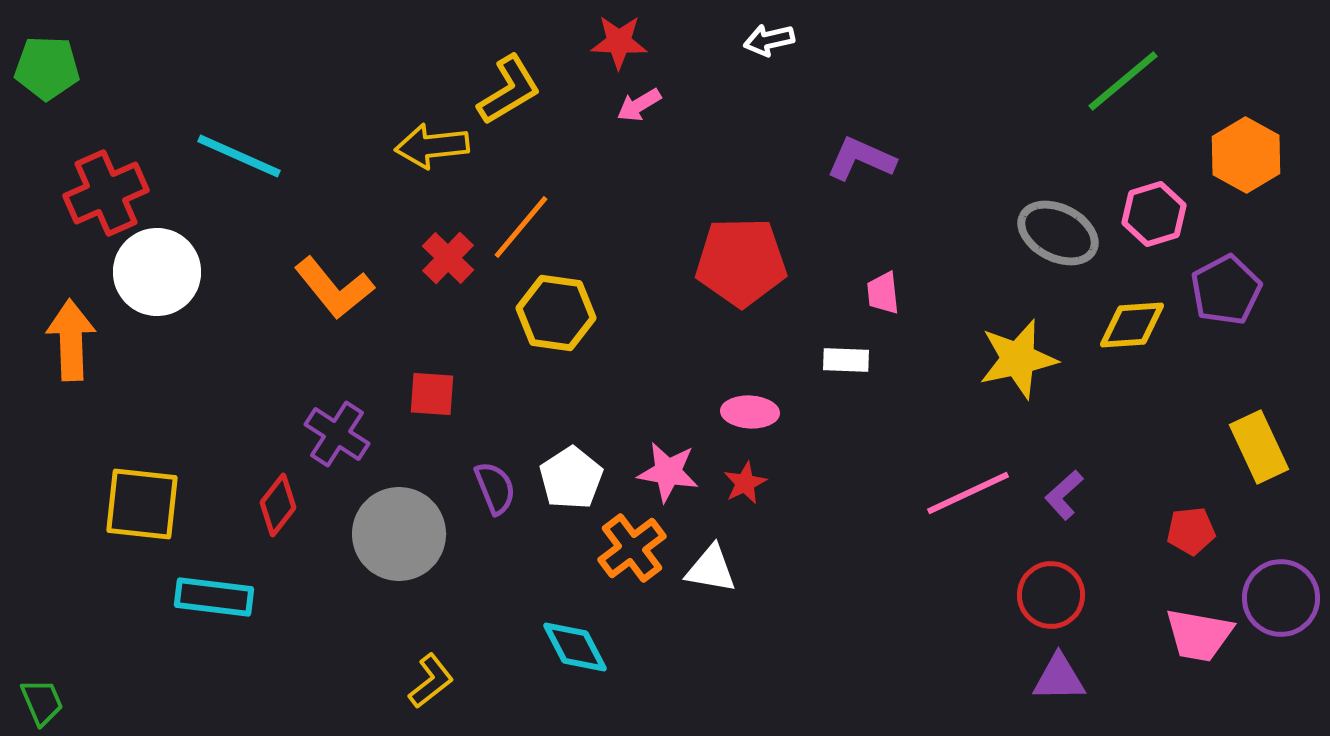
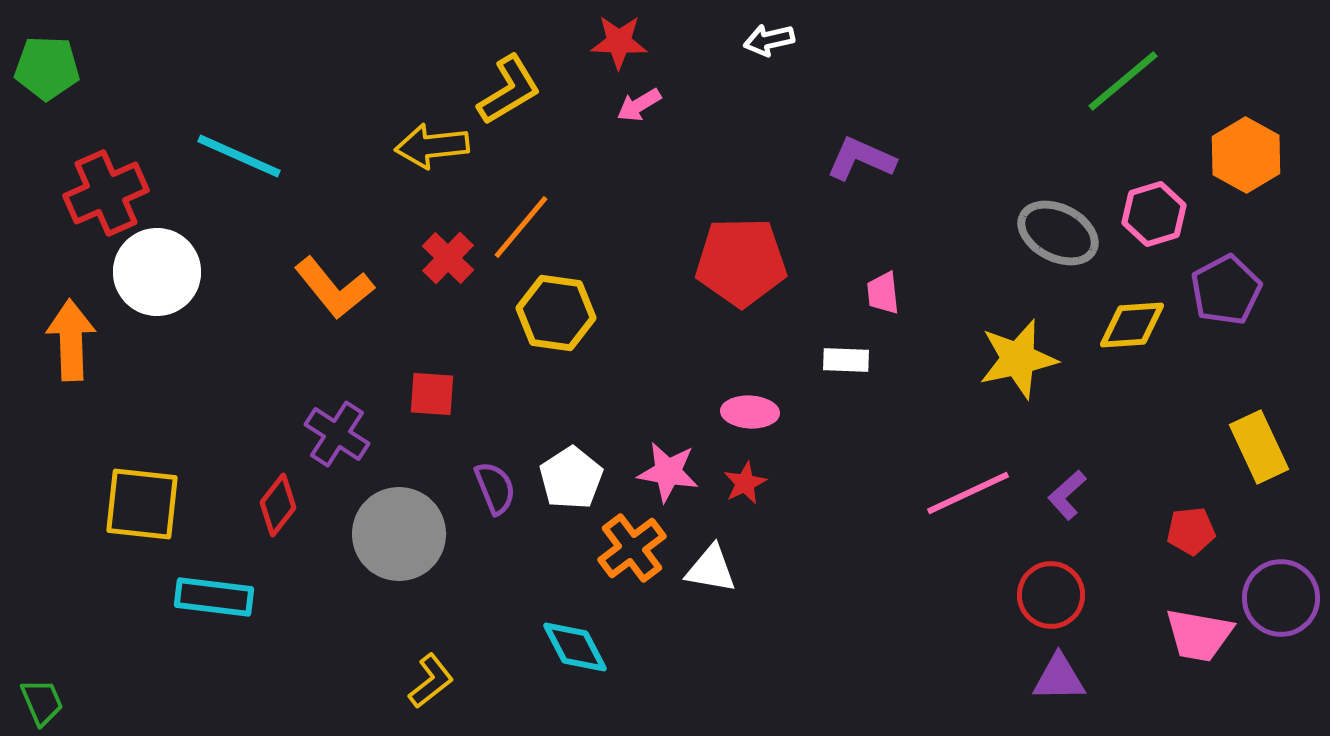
purple L-shape at (1064, 495): moved 3 px right
